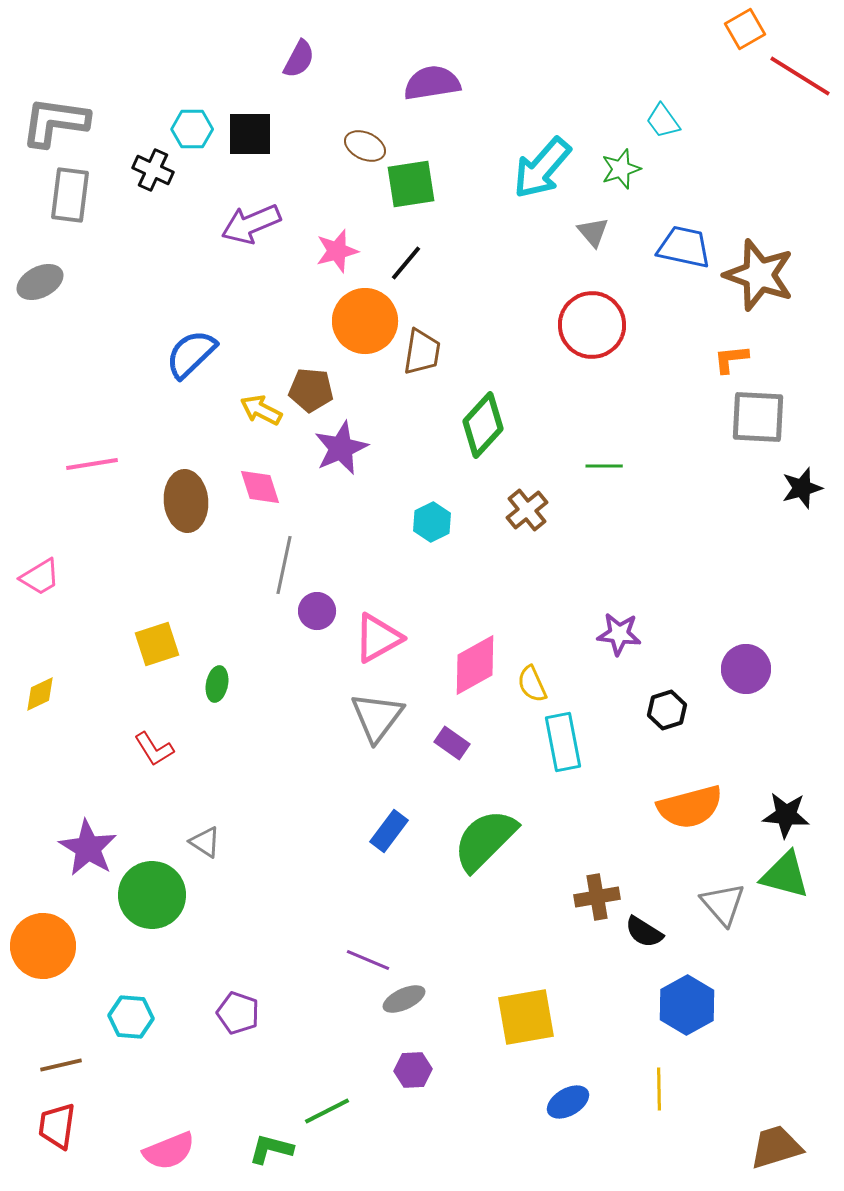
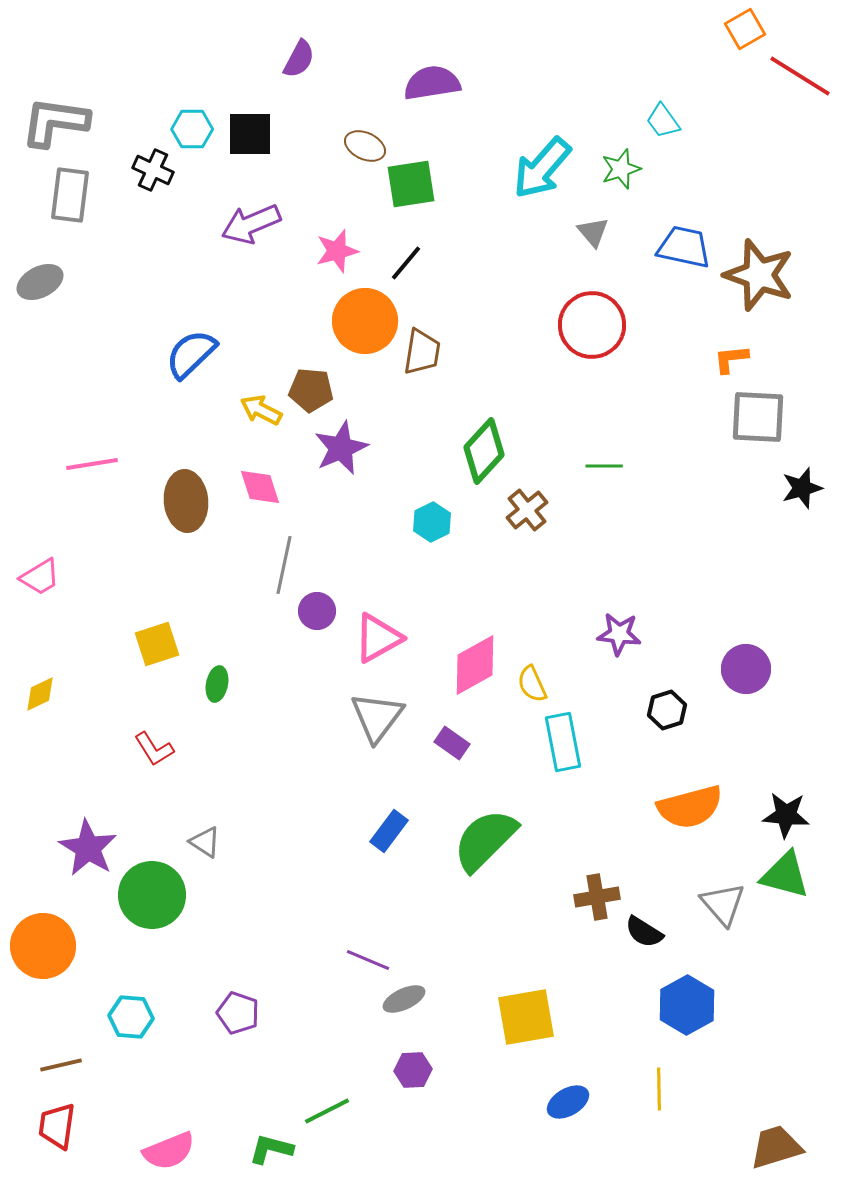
green diamond at (483, 425): moved 1 px right, 26 px down
